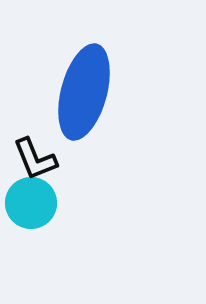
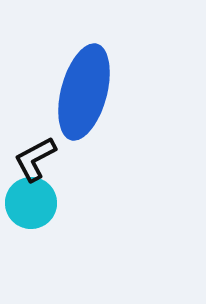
black L-shape: rotated 84 degrees clockwise
